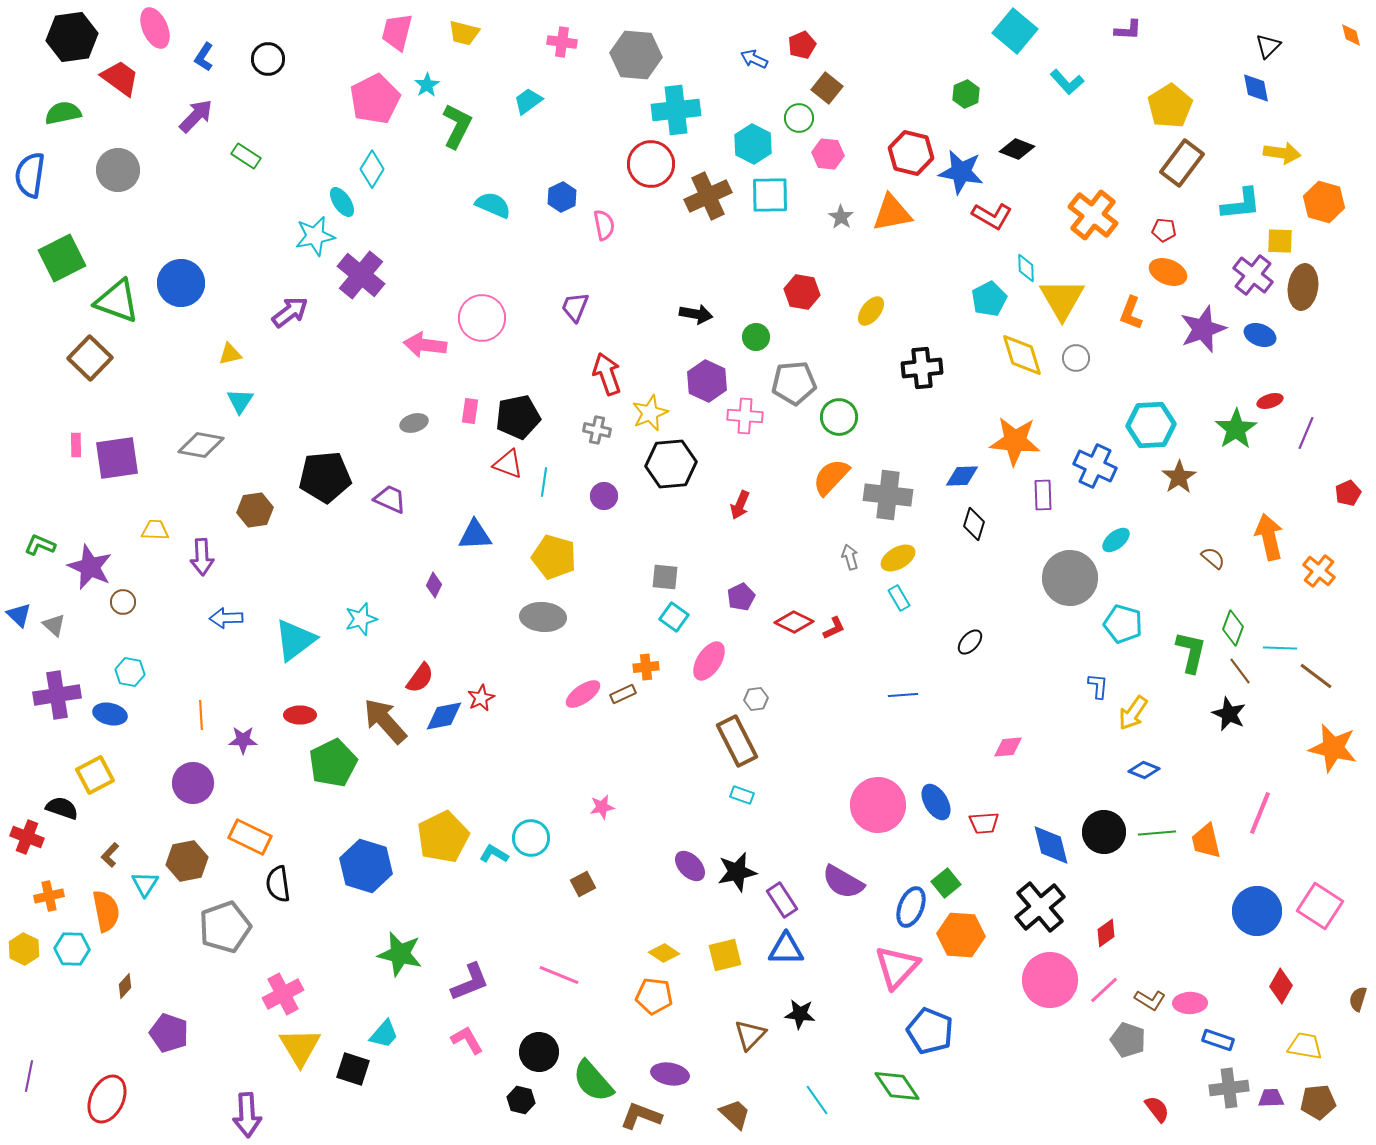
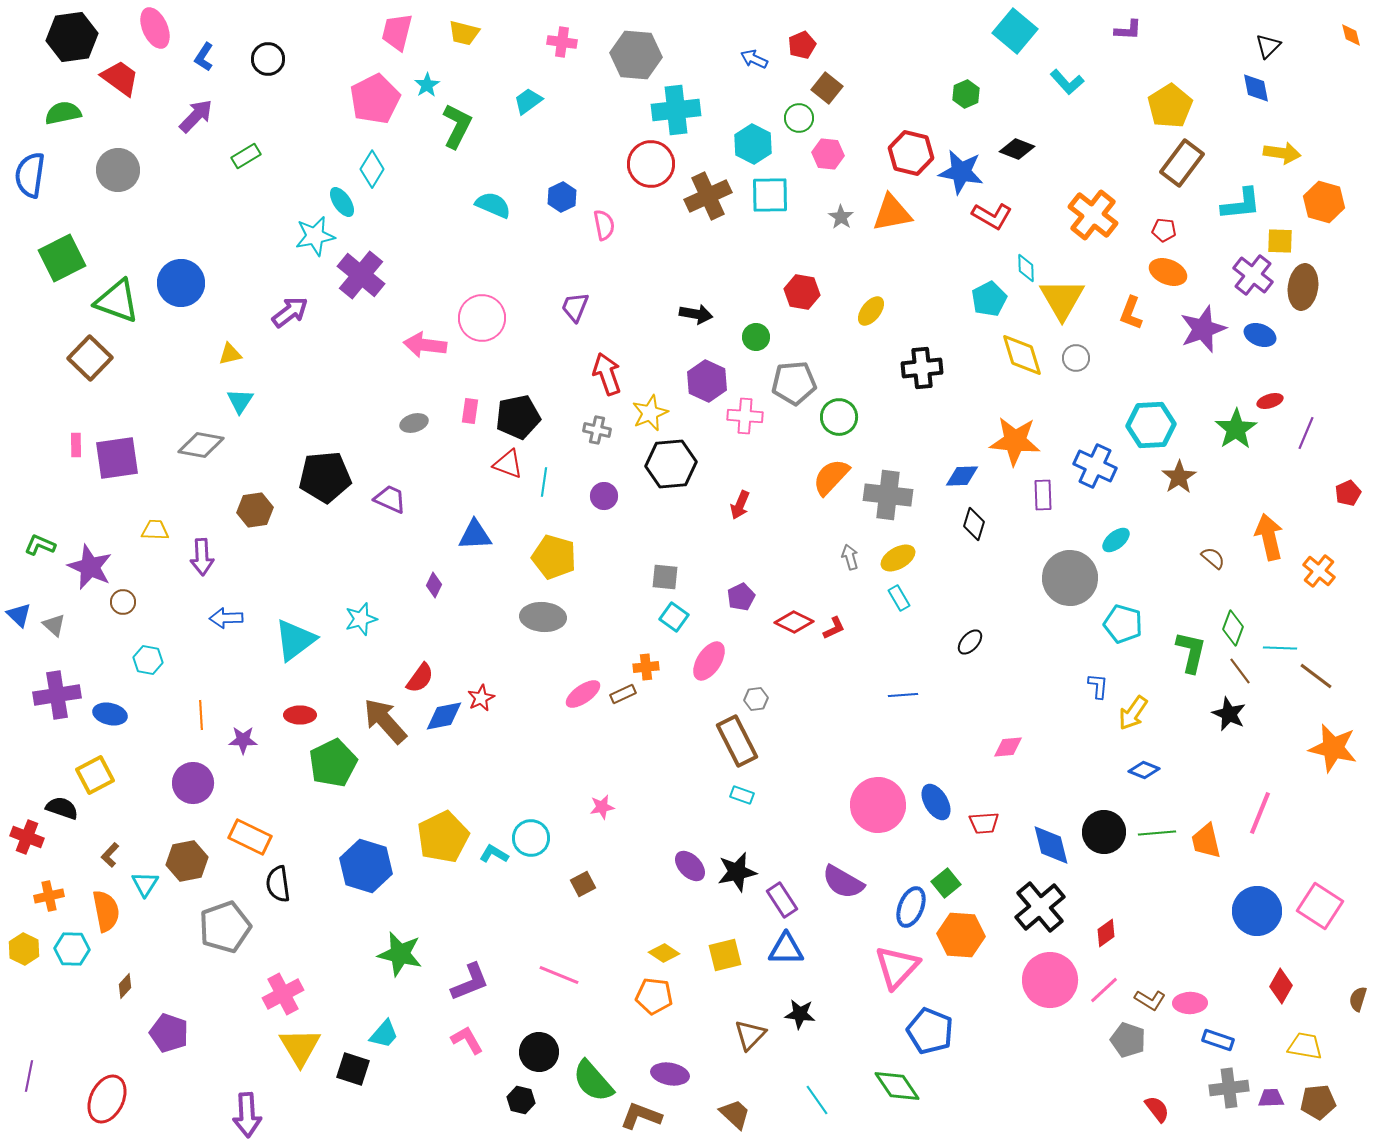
green rectangle at (246, 156): rotated 64 degrees counterclockwise
cyan hexagon at (130, 672): moved 18 px right, 12 px up
